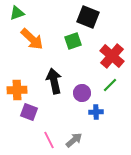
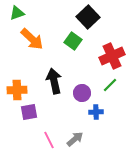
black square: rotated 25 degrees clockwise
green square: rotated 36 degrees counterclockwise
red cross: rotated 25 degrees clockwise
purple square: rotated 30 degrees counterclockwise
gray arrow: moved 1 px right, 1 px up
